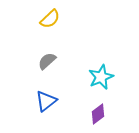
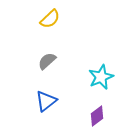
purple diamond: moved 1 px left, 2 px down
